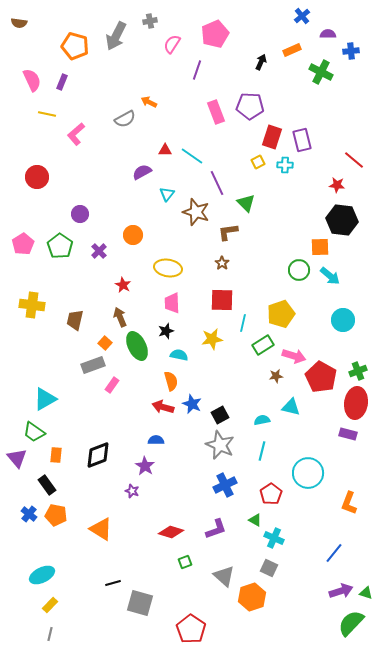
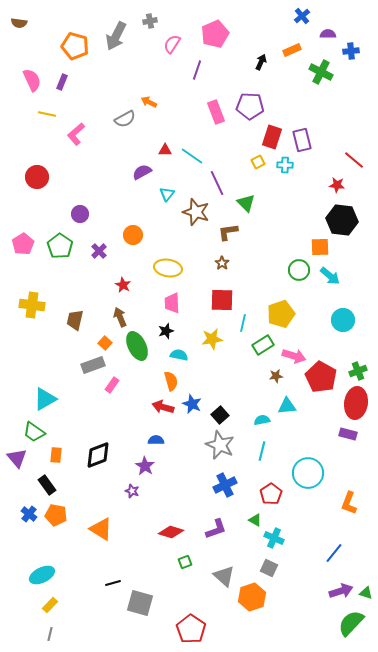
cyan triangle at (291, 407): moved 4 px left, 1 px up; rotated 18 degrees counterclockwise
black square at (220, 415): rotated 12 degrees counterclockwise
